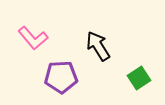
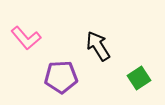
pink L-shape: moved 7 px left
